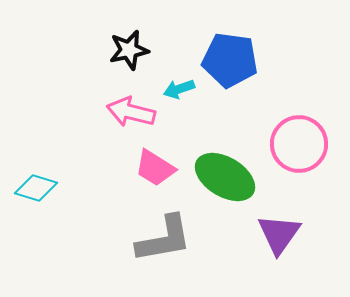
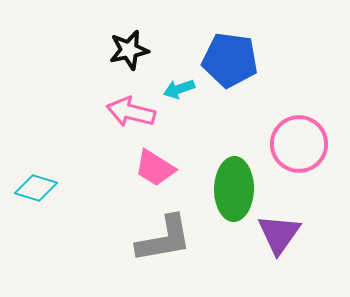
green ellipse: moved 9 px right, 12 px down; rotated 60 degrees clockwise
